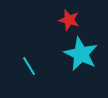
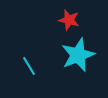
cyan star: moved 3 px left, 1 px down; rotated 24 degrees clockwise
